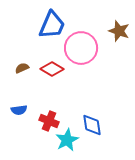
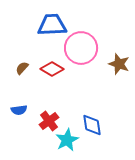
blue trapezoid: rotated 116 degrees counterclockwise
brown star: moved 33 px down
brown semicircle: rotated 24 degrees counterclockwise
red cross: rotated 30 degrees clockwise
